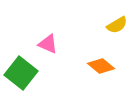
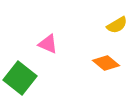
orange diamond: moved 5 px right, 3 px up
green square: moved 1 px left, 5 px down
